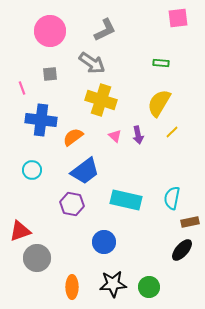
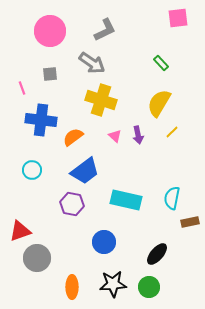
green rectangle: rotated 42 degrees clockwise
black ellipse: moved 25 px left, 4 px down
